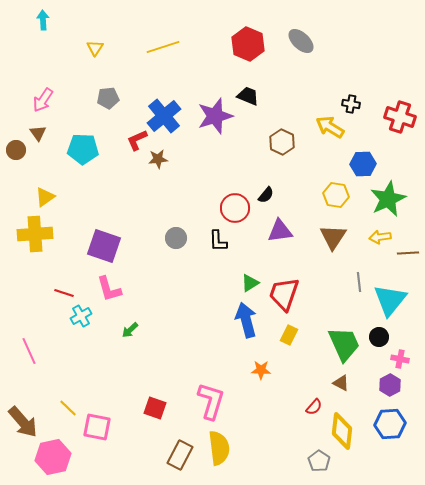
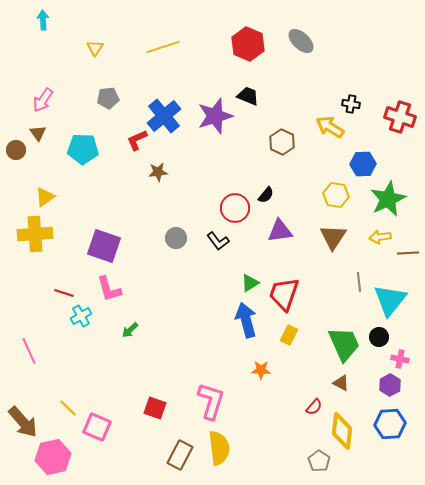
brown star at (158, 159): moved 13 px down
black L-shape at (218, 241): rotated 35 degrees counterclockwise
pink square at (97, 427): rotated 12 degrees clockwise
